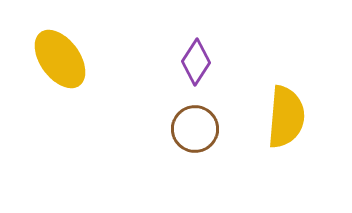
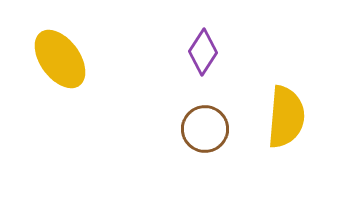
purple diamond: moved 7 px right, 10 px up
brown circle: moved 10 px right
